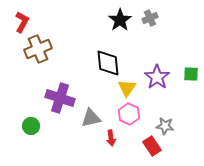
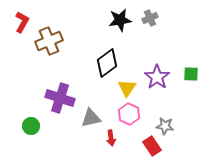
black star: rotated 25 degrees clockwise
brown cross: moved 11 px right, 8 px up
black diamond: moved 1 px left; rotated 60 degrees clockwise
